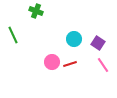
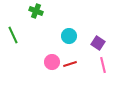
cyan circle: moved 5 px left, 3 px up
pink line: rotated 21 degrees clockwise
